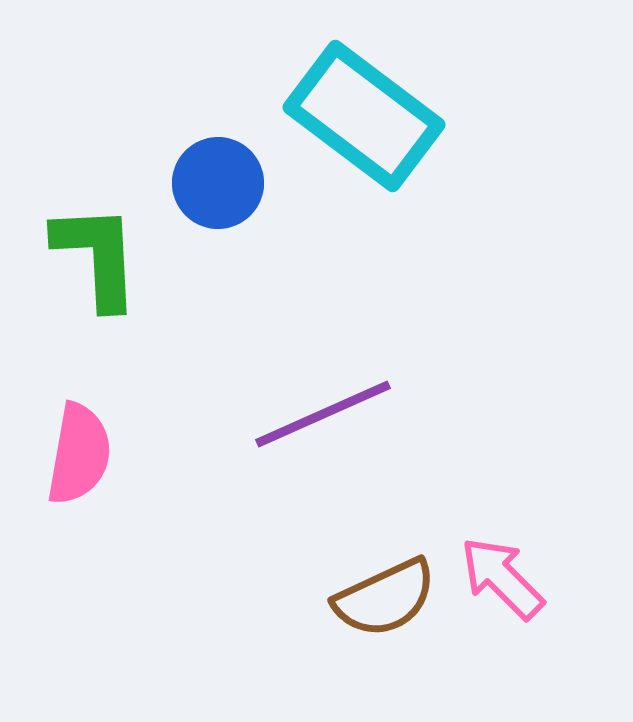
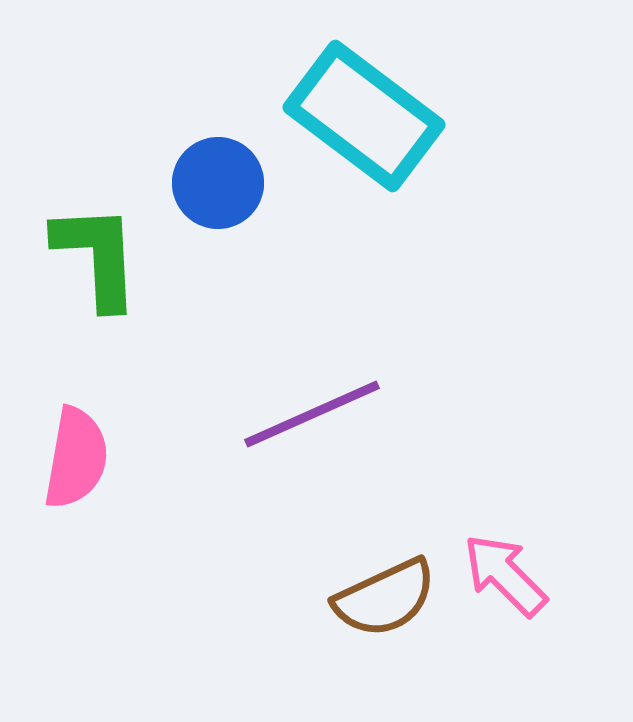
purple line: moved 11 px left
pink semicircle: moved 3 px left, 4 px down
pink arrow: moved 3 px right, 3 px up
